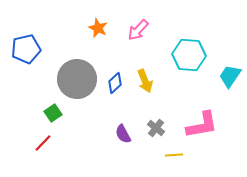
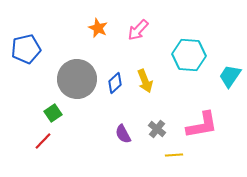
gray cross: moved 1 px right, 1 px down
red line: moved 2 px up
